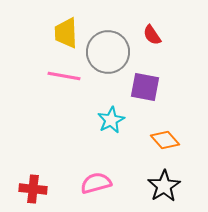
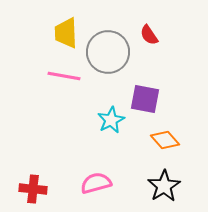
red semicircle: moved 3 px left
purple square: moved 12 px down
